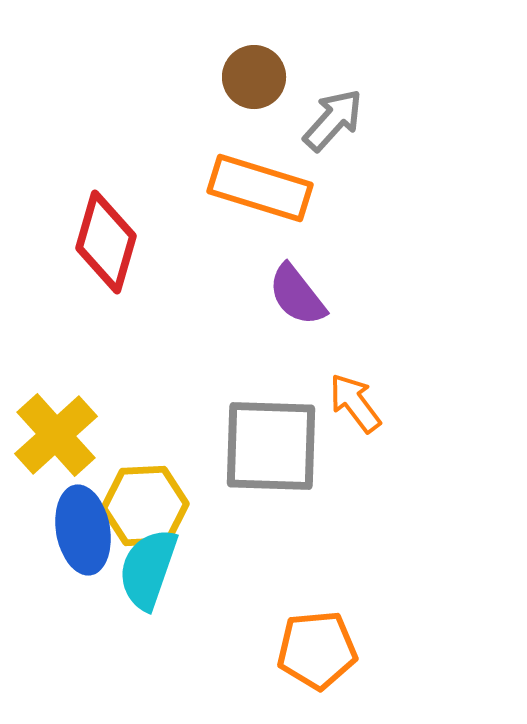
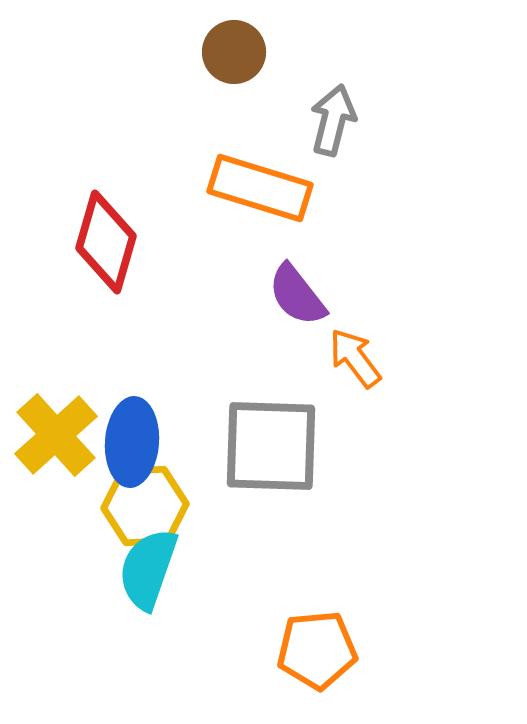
brown circle: moved 20 px left, 25 px up
gray arrow: rotated 28 degrees counterclockwise
orange arrow: moved 45 px up
blue ellipse: moved 49 px right, 88 px up; rotated 14 degrees clockwise
